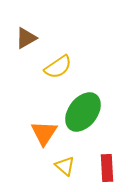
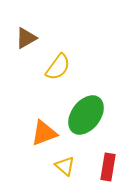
yellow semicircle: rotated 20 degrees counterclockwise
green ellipse: moved 3 px right, 3 px down
orange triangle: rotated 36 degrees clockwise
red rectangle: moved 1 px right, 1 px up; rotated 12 degrees clockwise
